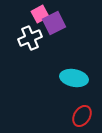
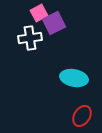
pink square: moved 1 px left, 1 px up
white cross: rotated 15 degrees clockwise
